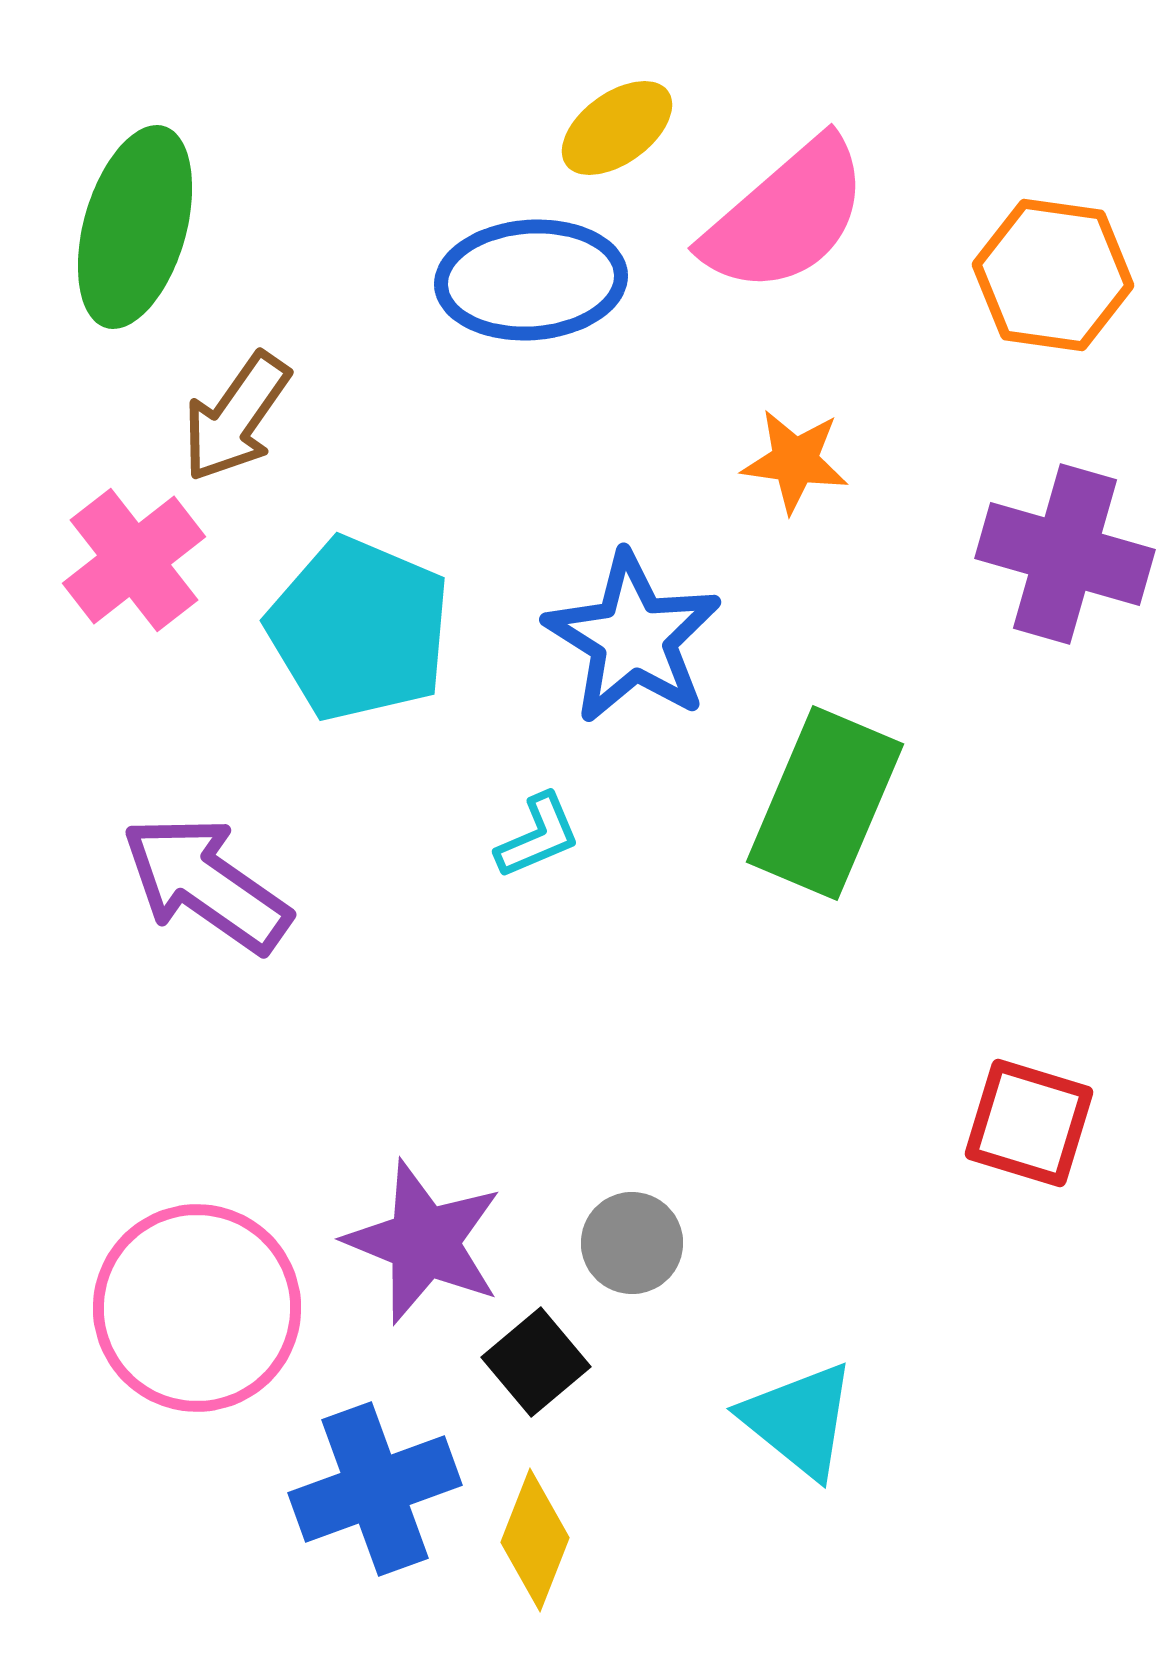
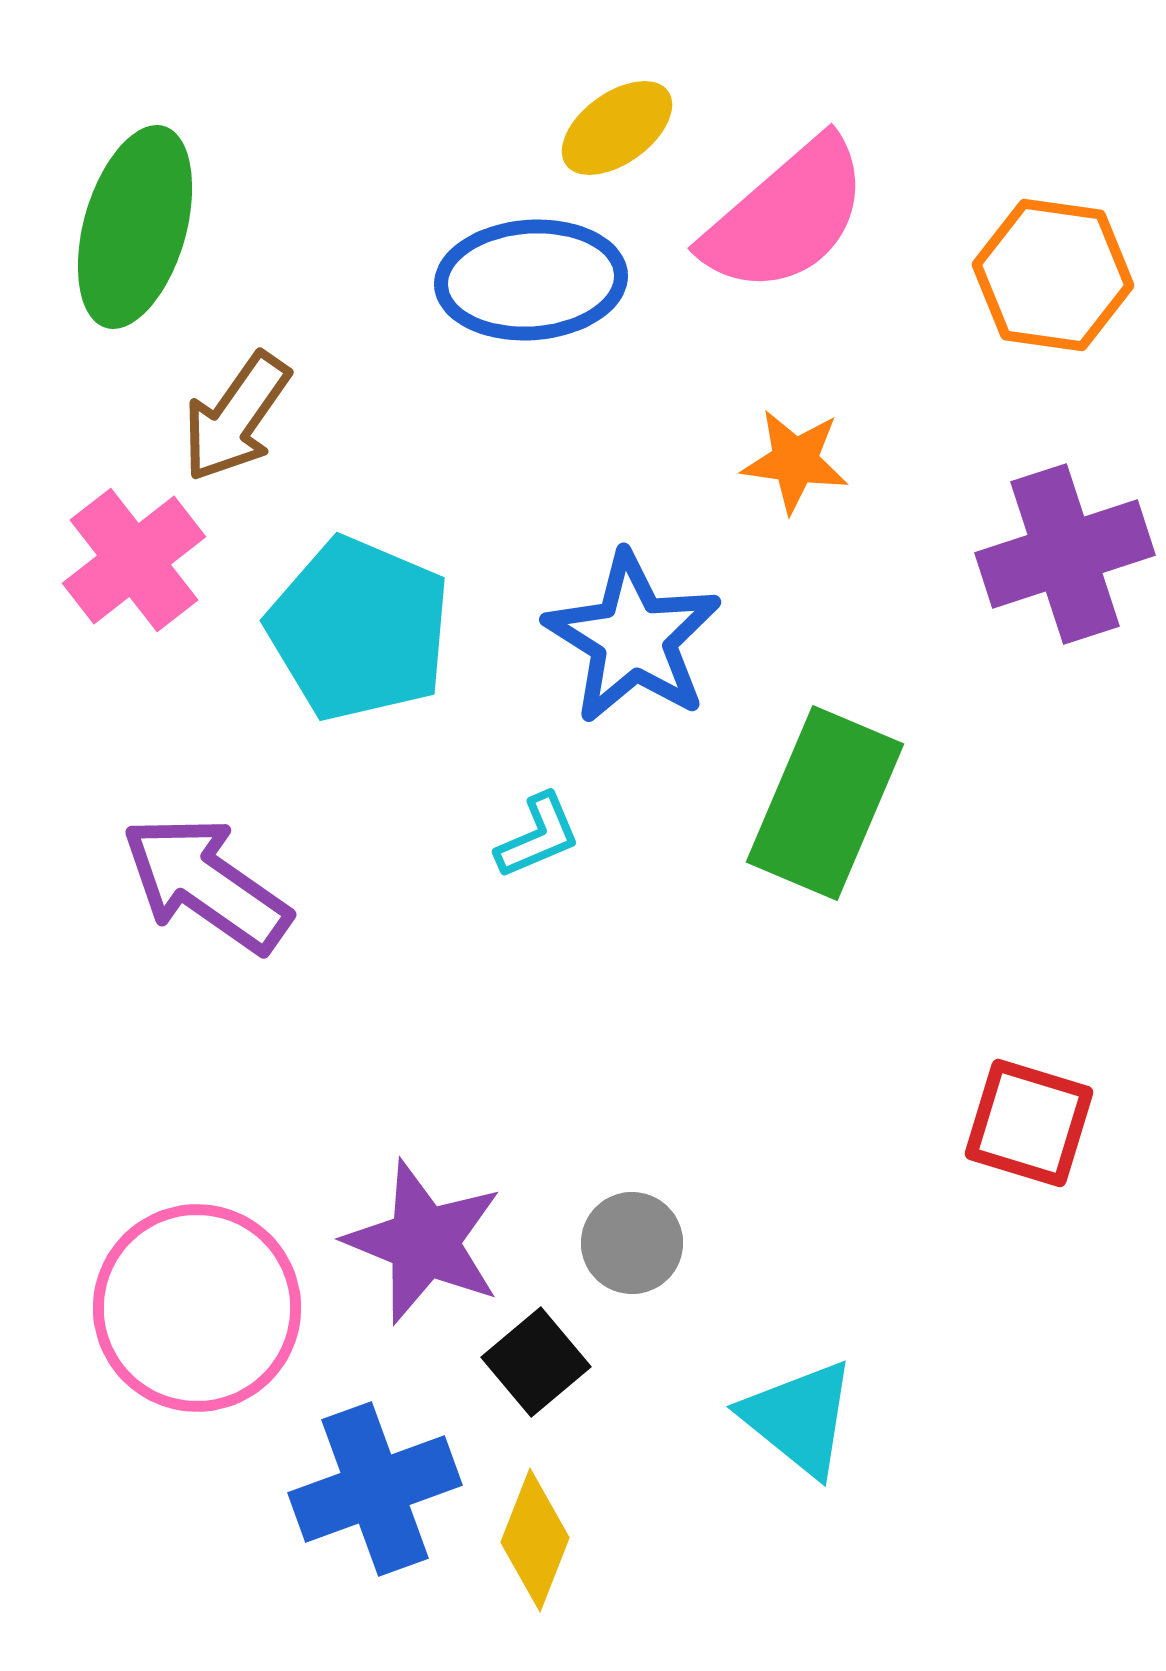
purple cross: rotated 34 degrees counterclockwise
cyan triangle: moved 2 px up
